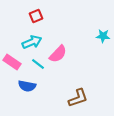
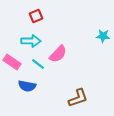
cyan arrow: moved 1 px left, 1 px up; rotated 24 degrees clockwise
